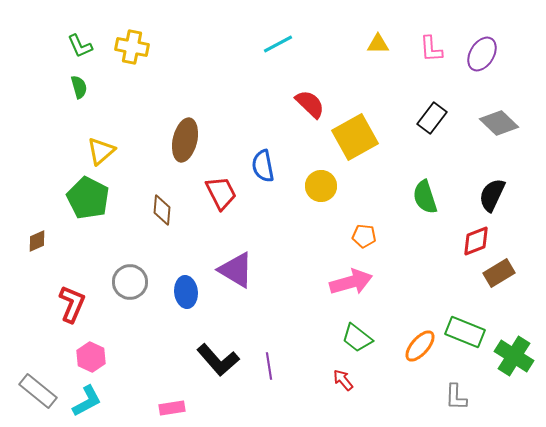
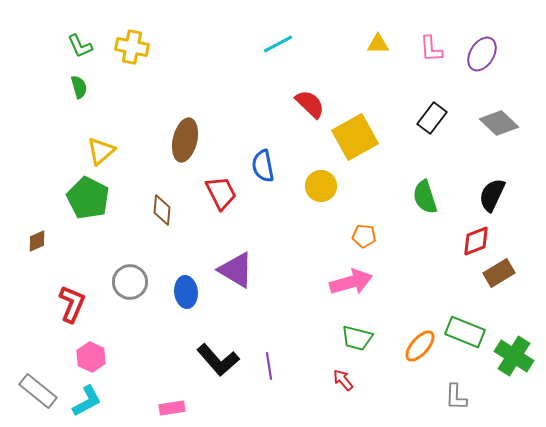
green trapezoid at (357, 338): rotated 24 degrees counterclockwise
